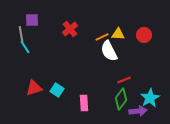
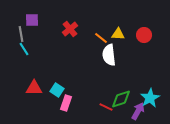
orange line: moved 1 px left, 1 px down; rotated 64 degrees clockwise
cyan line: moved 1 px left, 2 px down
white semicircle: moved 4 px down; rotated 20 degrees clockwise
red line: moved 18 px left, 27 px down; rotated 48 degrees clockwise
red triangle: rotated 18 degrees clockwise
green diamond: rotated 35 degrees clockwise
pink rectangle: moved 18 px left; rotated 21 degrees clockwise
purple arrow: rotated 54 degrees counterclockwise
